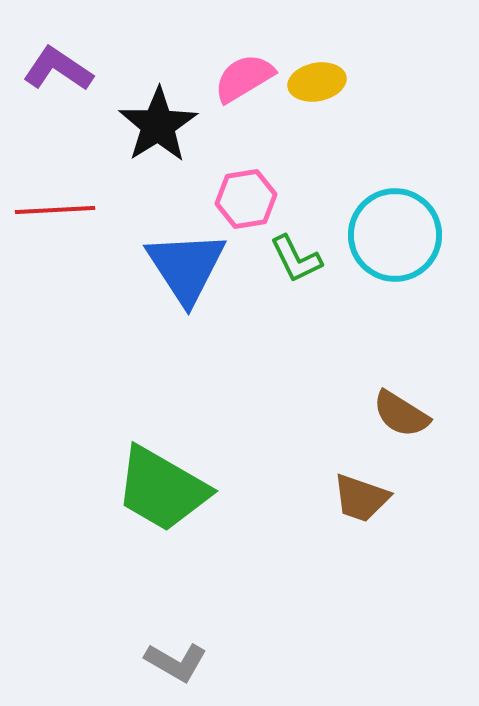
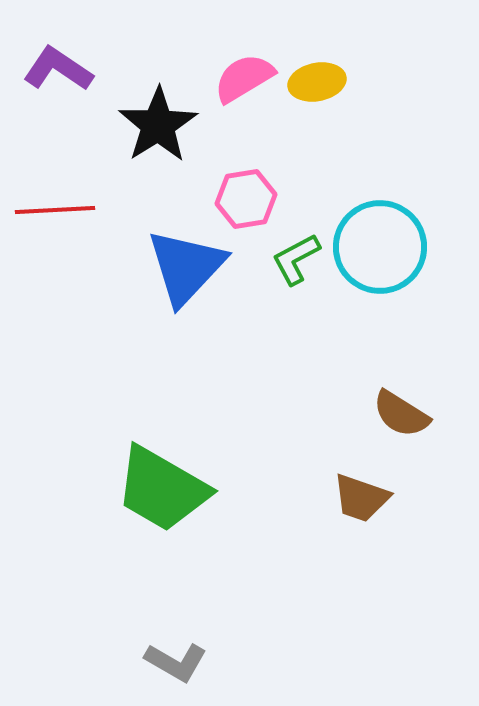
cyan circle: moved 15 px left, 12 px down
green L-shape: rotated 88 degrees clockwise
blue triangle: rotated 16 degrees clockwise
